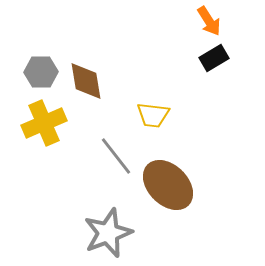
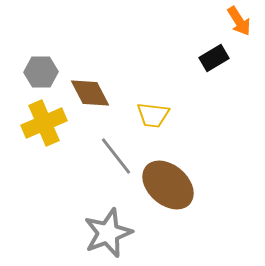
orange arrow: moved 30 px right
brown diamond: moved 4 px right, 12 px down; rotated 18 degrees counterclockwise
brown ellipse: rotated 4 degrees counterclockwise
